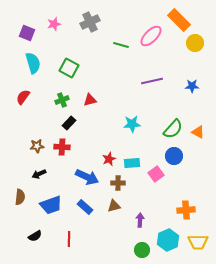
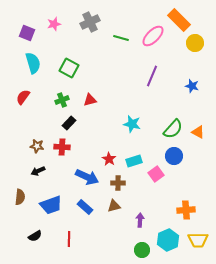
pink ellipse: moved 2 px right
green line: moved 7 px up
purple line: moved 5 px up; rotated 55 degrees counterclockwise
blue star: rotated 16 degrees clockwise
cyan star: rotated 18 degrees clockwise
brown star: rotated 16 degrees clockwise
red star: rotated 16 degrees counterclockwise
cyan rectangle: moved 2 px right, 2 px up; rotated 14 degrees counterclockwise
black arrow: moved 1 px left, 3 px up
yellow trapezoid: moved 2 px up
